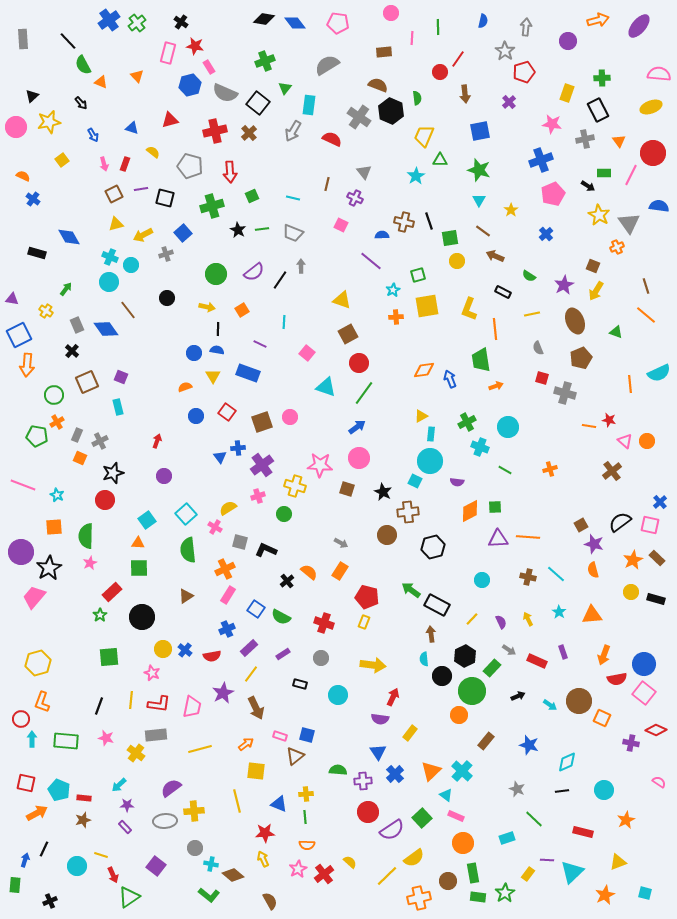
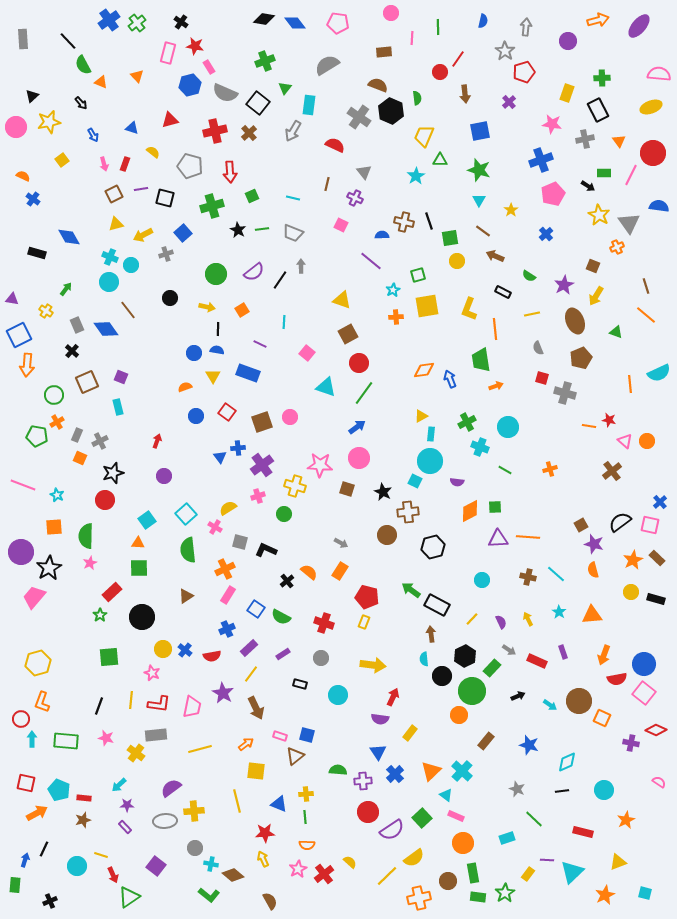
red semicircle at (332, 139): moved 3 px right, 6 px down
yellow arrow at (596, 291): moved 5 px down
black circle at (167, 298): moved 3 px right
purple star at (223, 693): rotated 15 degrees counterclockwise
